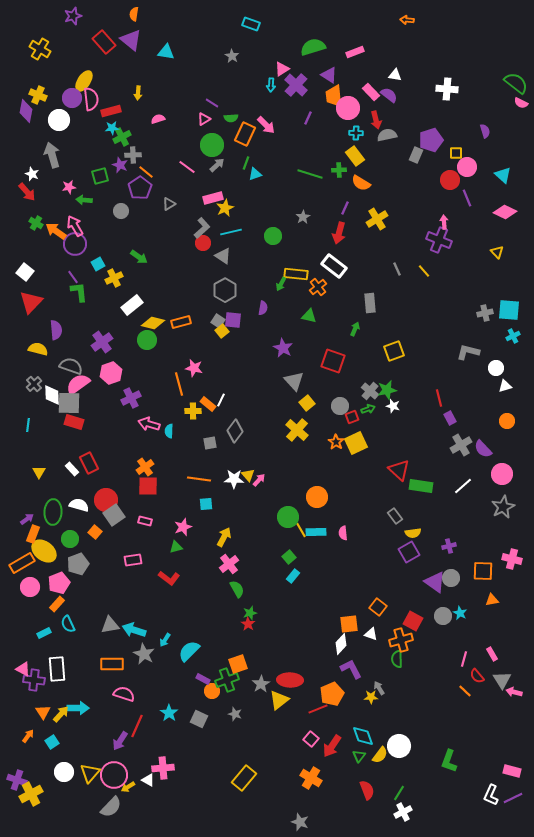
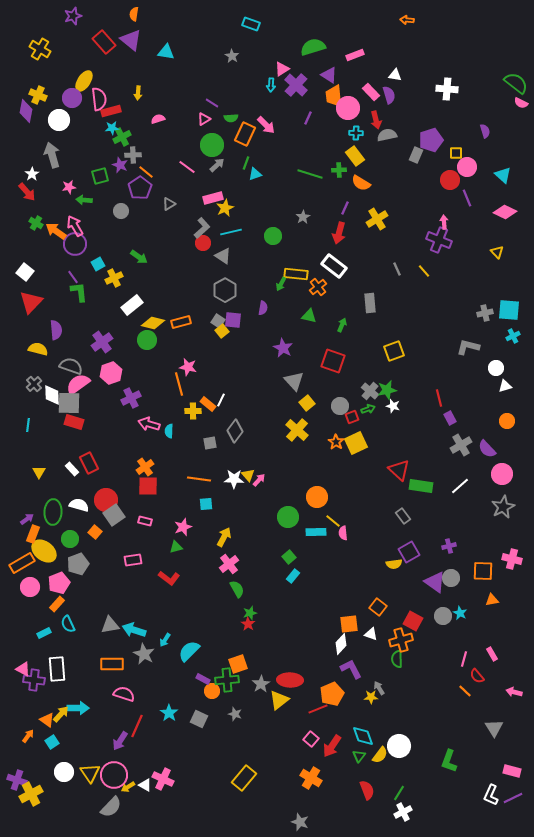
pink rectangle at (355, 52): moved 3 px down
purple semicircle at (389, 95): rotated 36 degrees clockwise
pink semicircle at (91, 99): moved 8 px right
white star at (32, 174): rotated 16 degrees clockwise
green arrow at (355, 329): moved 13 px left, 4 px up
gray L-shape at (468, 352): moved 5 px up
pink star at (194, 368): moved 6 px left, 1 px up
purple semicircle at (483, 449): moved 4 px right
white line at (463, 486): moved 3 px left
gray rectangle at (395, 516): moved 8 px right
yellow line at (301, 530): moved 32 px right, 9 px up; rotated 21 degrees counterclockwise
yellow semicircle at (413, 533): moved 19 px left, 31 px down
green cross at (227, 680): rotated 15 degrees clockwise
gray triangle at (502, 680): moved 8 px left, 48 px down
orange triangle at (43, 712): moved 4 px right, 8 px down; rotated 21 degrees counterclockwise
pink cross at (163, 768): moved 11 px down; rotated 30 degrees clockwise
yellow triangle at (90, 773): rotated 15 degrees counterclockwise
white triangle at (148, 780): moved 3 px left, 5 px down
